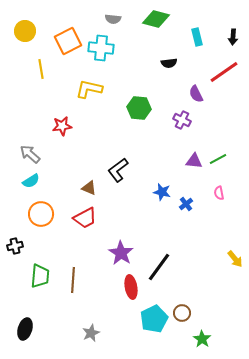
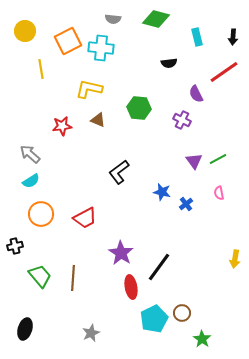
purple triangle: rotated 48 degrees clockwise
black L-shape: moved 1 px right, 2 px down
brown triangle: moved 9 px right, 68 px up
yellow arrow: rotated 48 degrees clockwise
green trapezoid: rotated 45 degrees counterclockwise
brown line: moved 2 px up
